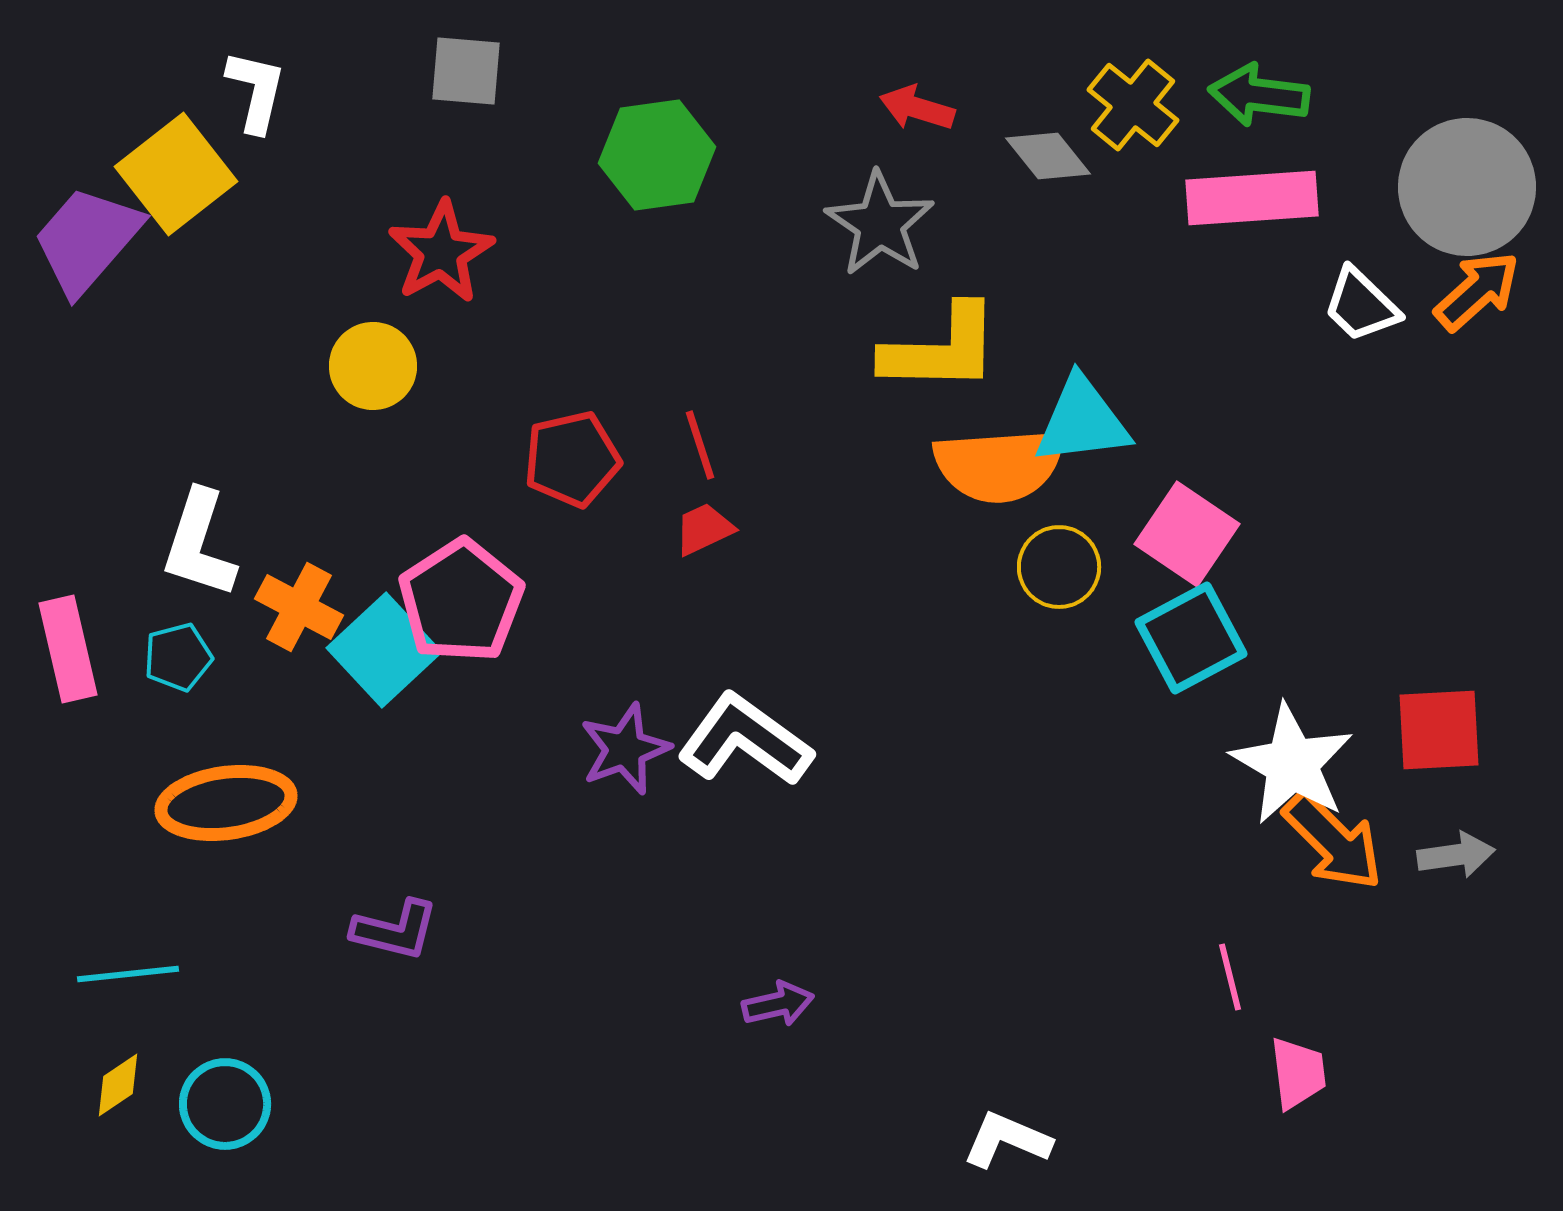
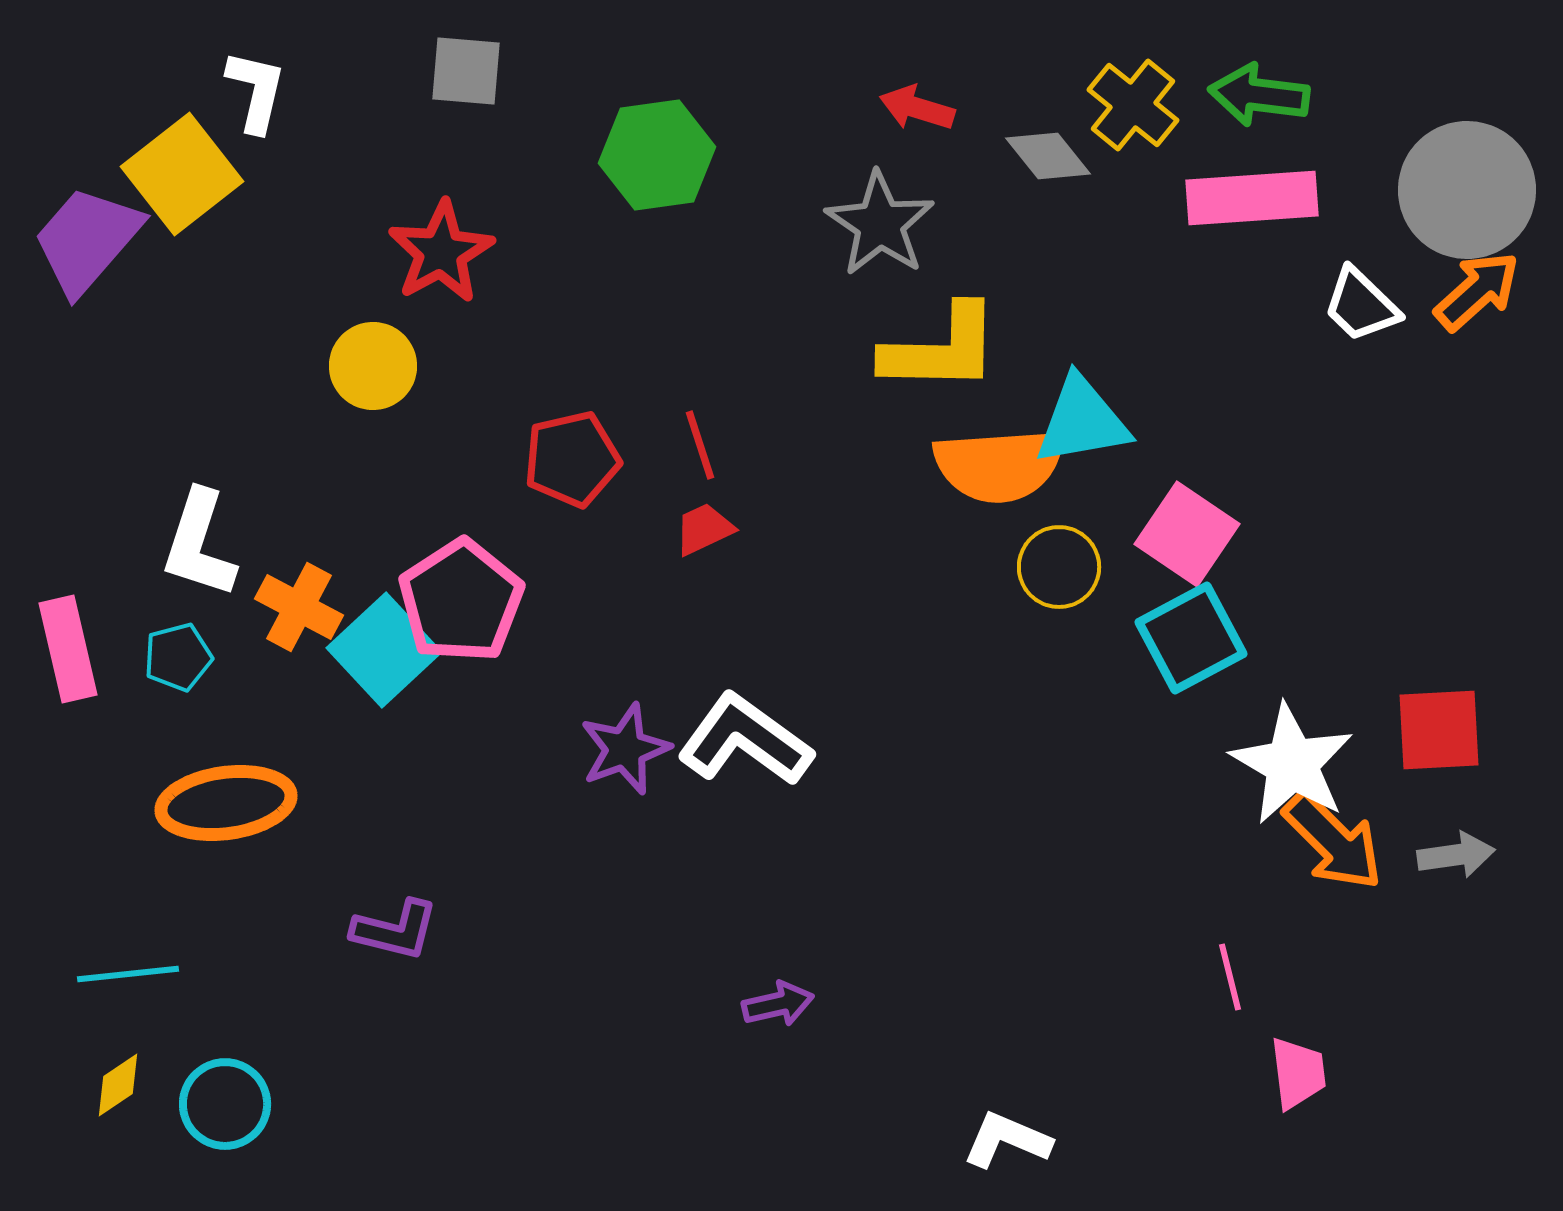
yellow square at (176, 174): moved 6 px right
gray circle at (1467, 187): moved 3 px down
cyan triangle at (1082, 421): rotated 3 degrees counterclockwise
